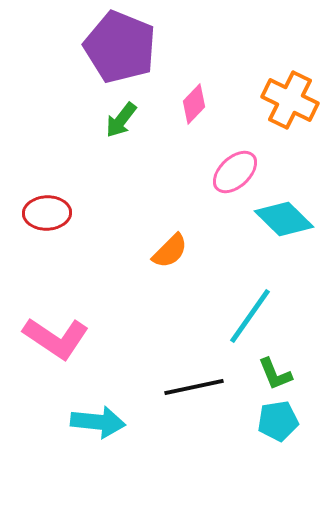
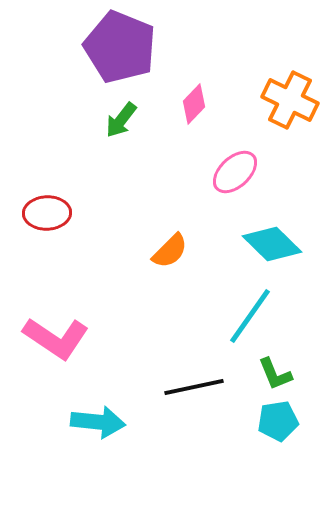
cyan diamond: moved 12 px left, 25 px down
